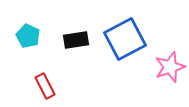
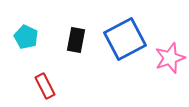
cyan pentagon: moved 2 px left, 1 px down
black rectangle: rotated 70 degrees counterclockwise
pink star: moved 9 px up
